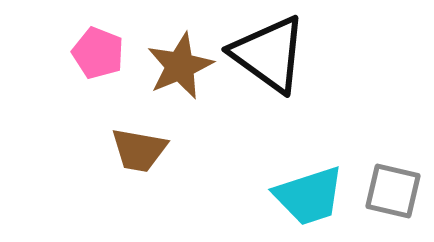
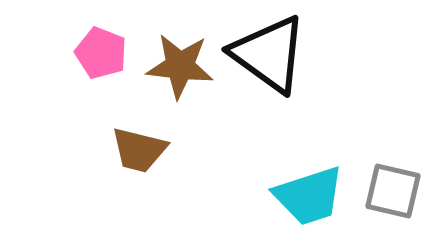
pink pentagon: moved 3 px right
brown star: rotated 30 degrees clockwise
brown trapezoid: rotated 4 degrees clockwise
